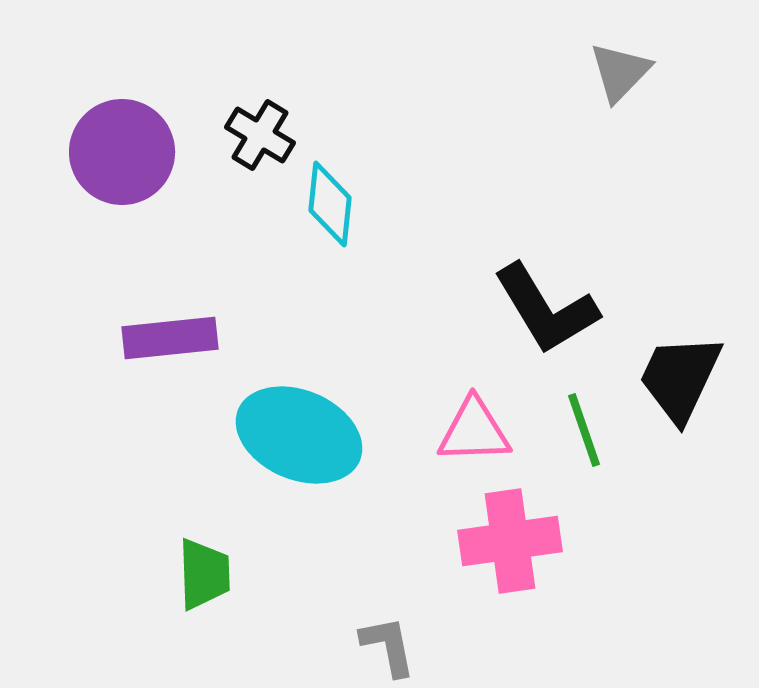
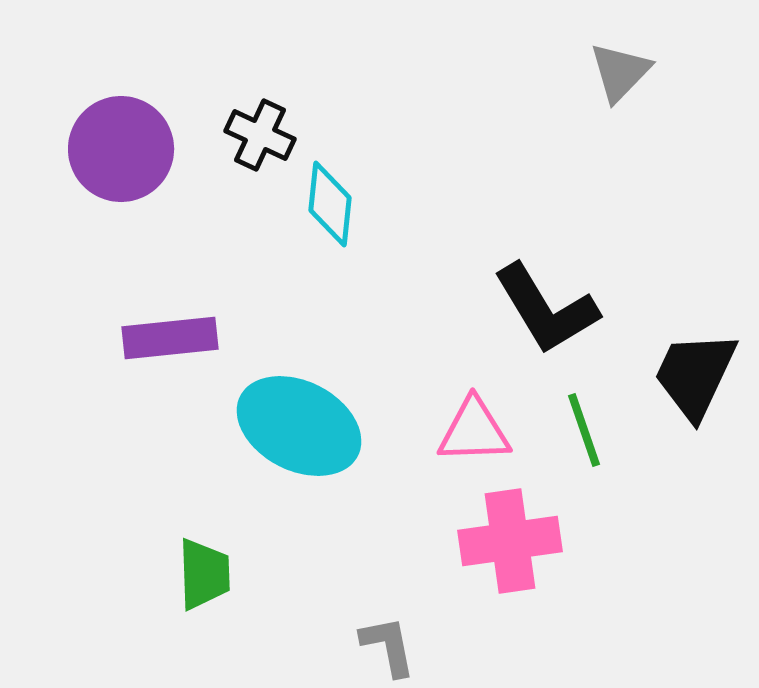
black cross: rotated 6 degrees counterclockwise
purple circle: moved 1 px left, 3 px up
black trapezoid: moved 15 px right, 3 px up
cyan ellipse: moved 9 px up; rotated 4 degrees clockwise
